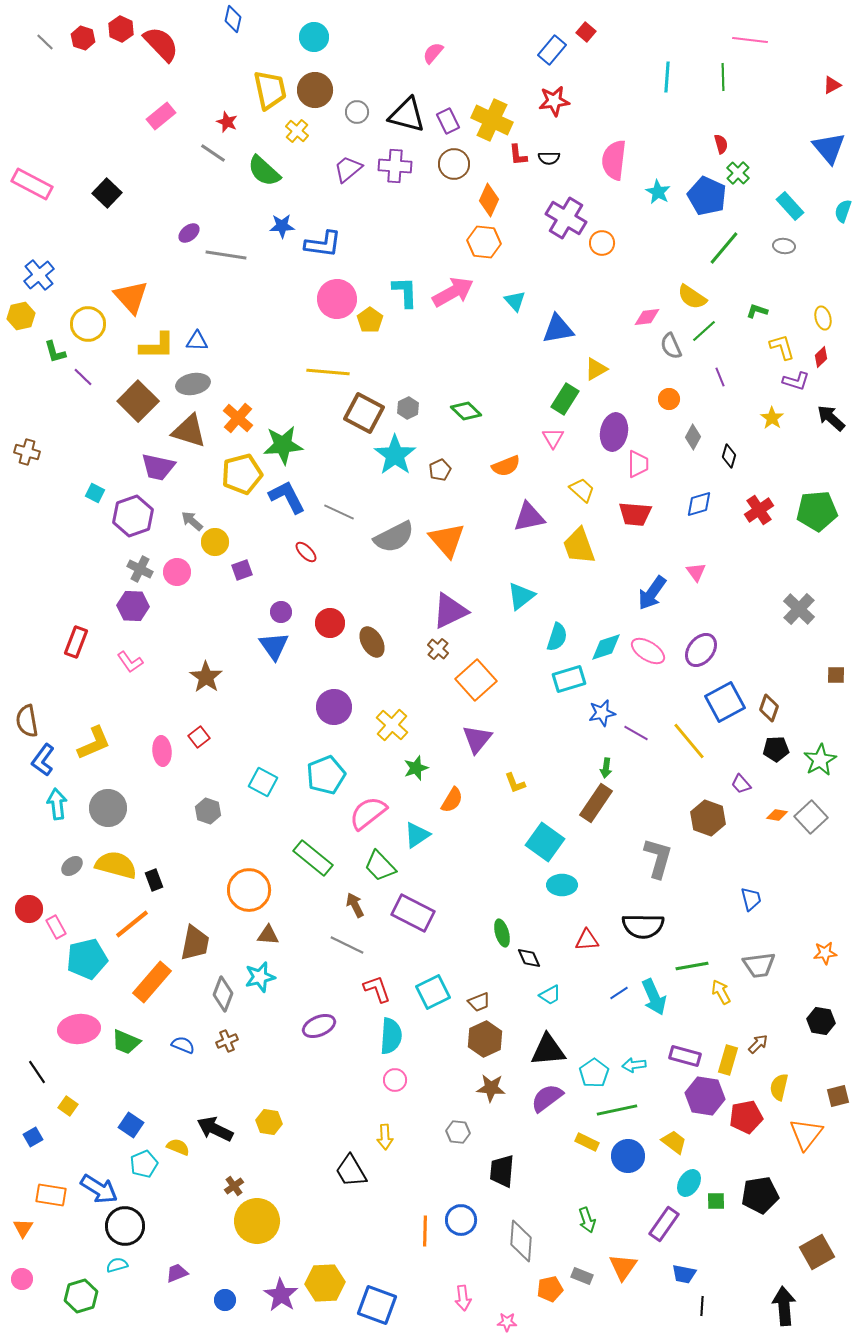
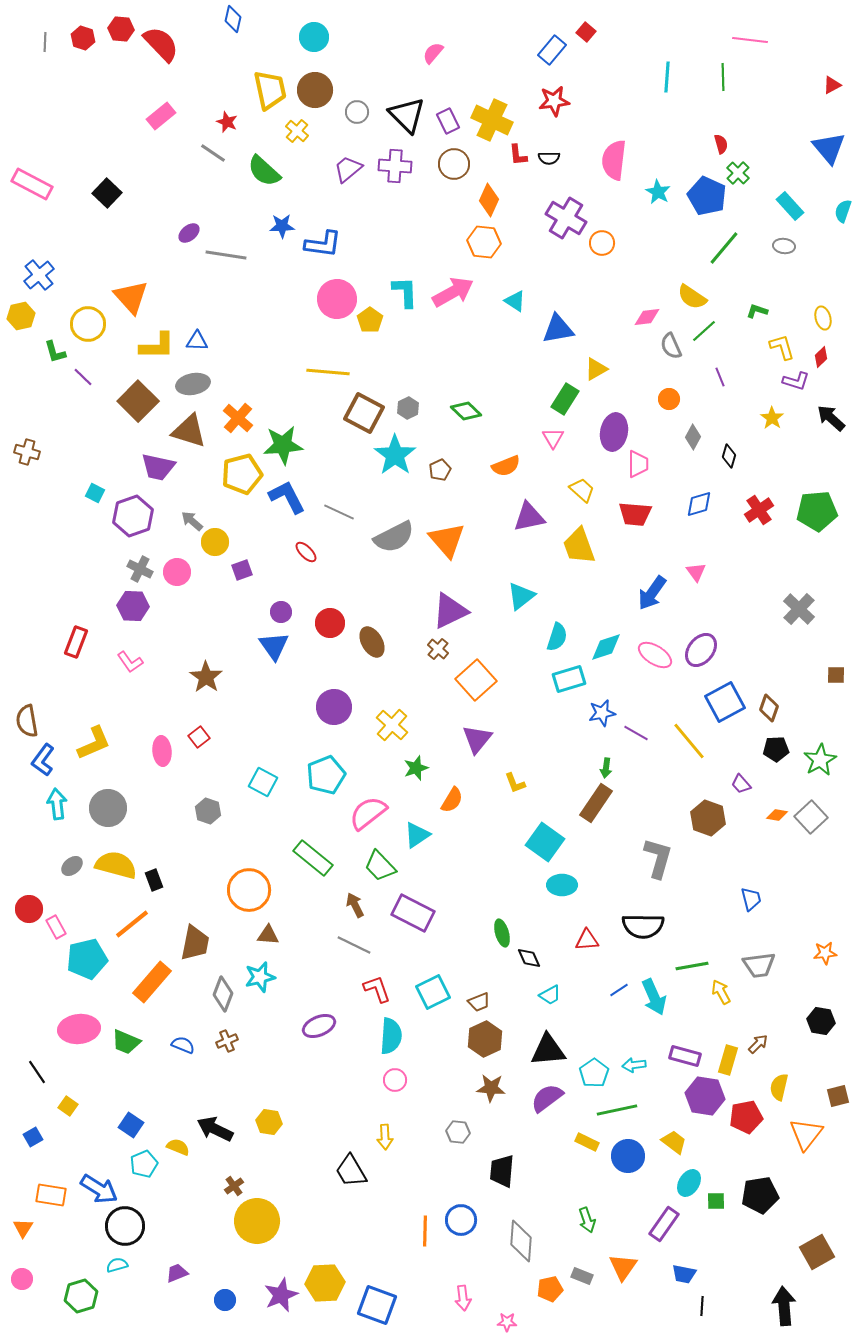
red hexagon at (121, 29): rotated 20 degrees counterclockwise
gray line at (45, 42): rotated 48 degrees clockwise
black triangle at (407, 115): rotated 30 degrees clockwise
cyan triangle at (515, 301): rotated 15 degrees counterclockwise
pink ellipse at (648, 651): moved 7 px right, 4 px down
gray line at (347, 945): moved 7 px right
blue line at (619, 993): moved 3 px up
purple star at (281, 1295): rotated 16 degrees clockwise
